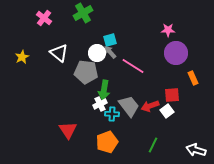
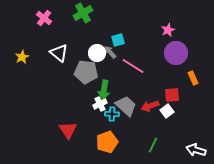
pink star: rotated 24 degrees counterclockwise
cyan square: moved 8 px right
gray trapezoid: moved 3 px left; rotated 10 degrees counterclockwise
